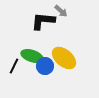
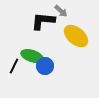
yellow ellipse: moved 12 px right, 22 px up
